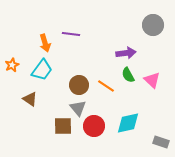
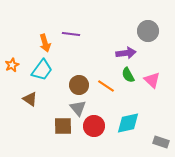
gray circle: moved 5 px left, 6 px down
